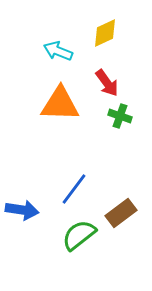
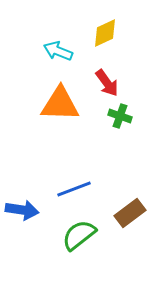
blue line: rotated 32 degrees clockwise
brown rectangle: moved 9 px right
